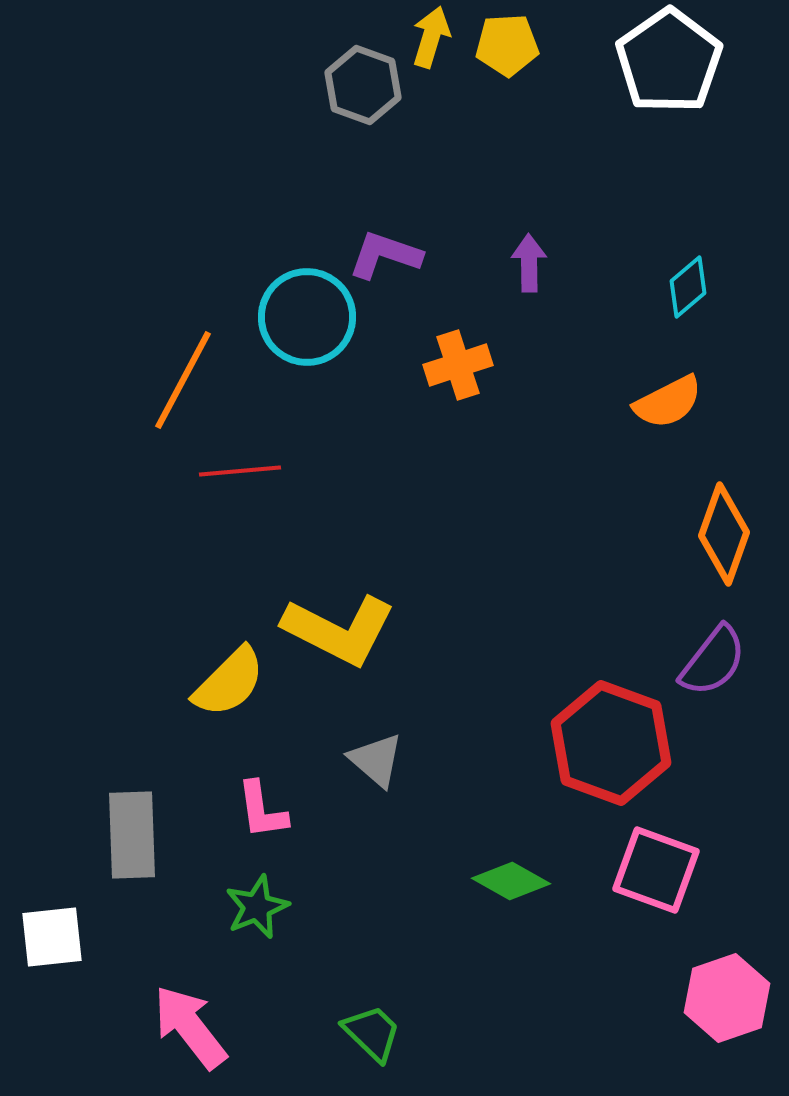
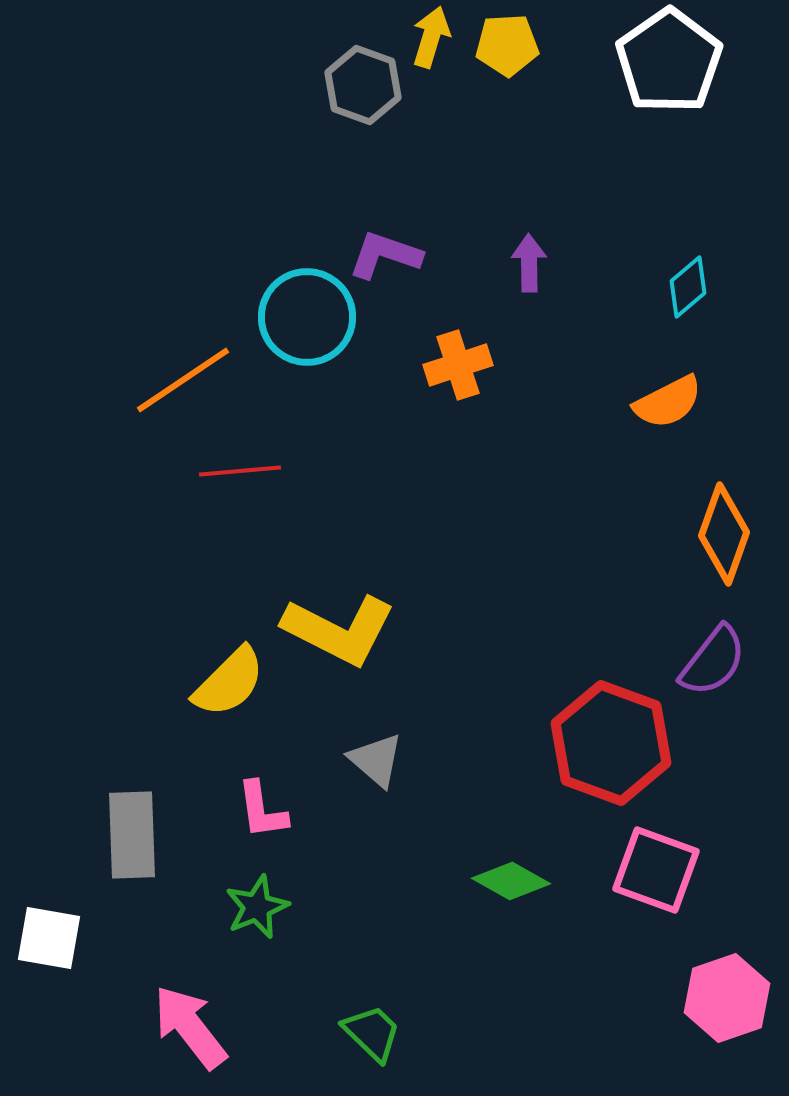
orange line: rotated 28 degrees clockwise
white square: moved 3 px left, 1 px down; rotated 16 degrees clockwise
